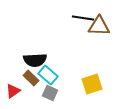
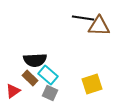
brown rectangle: moved 1 px left
